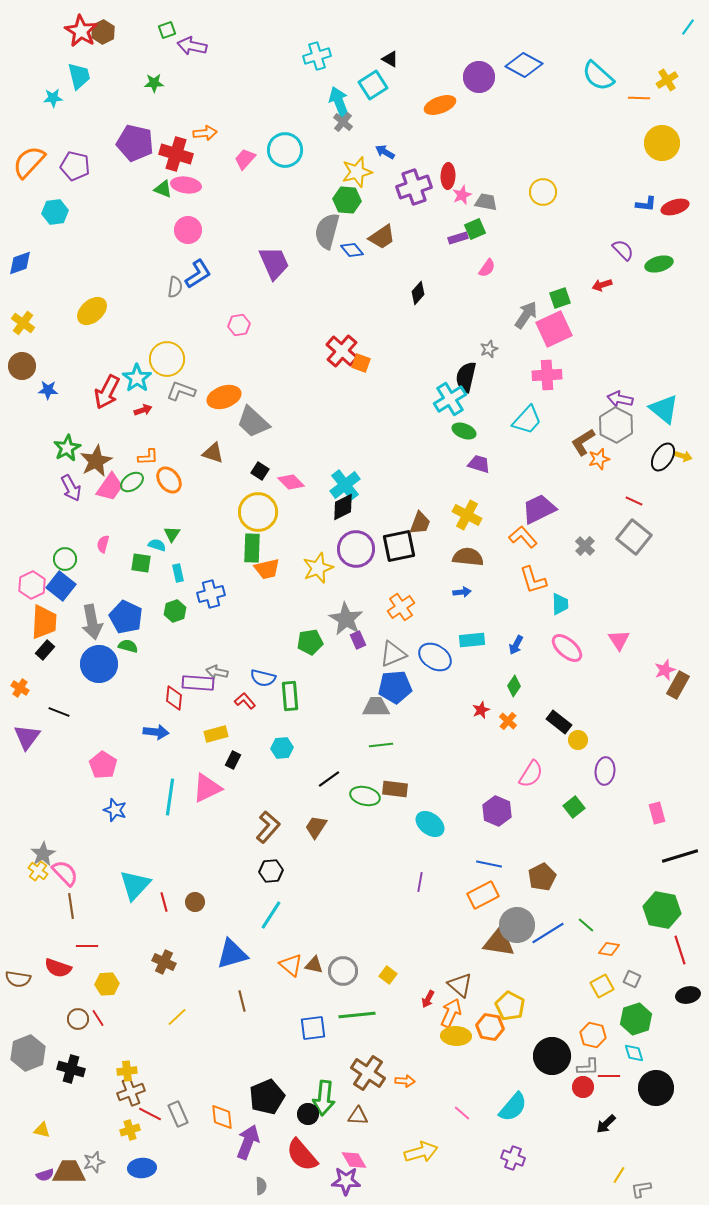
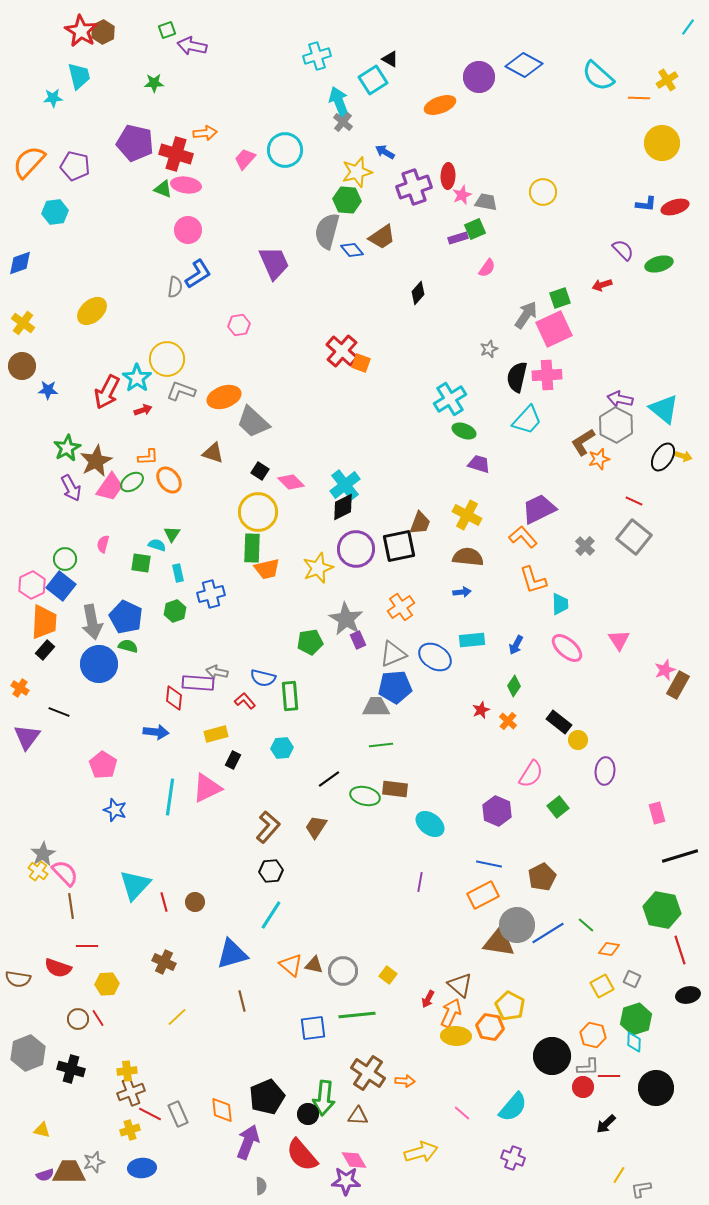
cyan square at (373, 85): moved 5 px up
black semicircle at (466, 377): moved 51 px right
green square at (574, 807): moved 16 px left
cyan diamond at (634, 1053): moved 11 px up; rotated 20 degrees clockwise
orange diamond at (222, 1117): moved 7 px up
